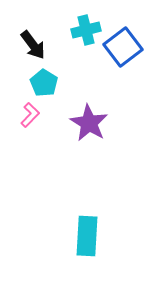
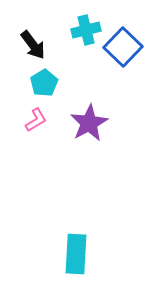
blue square: rotated 9 degrees counterclockwise
cyan pentagon: rotated 8 degrees clockwise
pink L-shape: moved 6 px right, 5 px down; rotated 15 degrees clockwise
purple star: rotated 12 degrees clockwise
cyan rectangle: moved 11 px left, 18 px down
